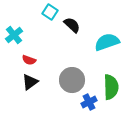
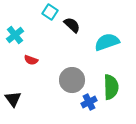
cyan cross: moved 1 px right
red semicircle: moved 2 px right
black triangle: moved 17 px left, 17 px down; rotated 30 degrees counterclockwise
